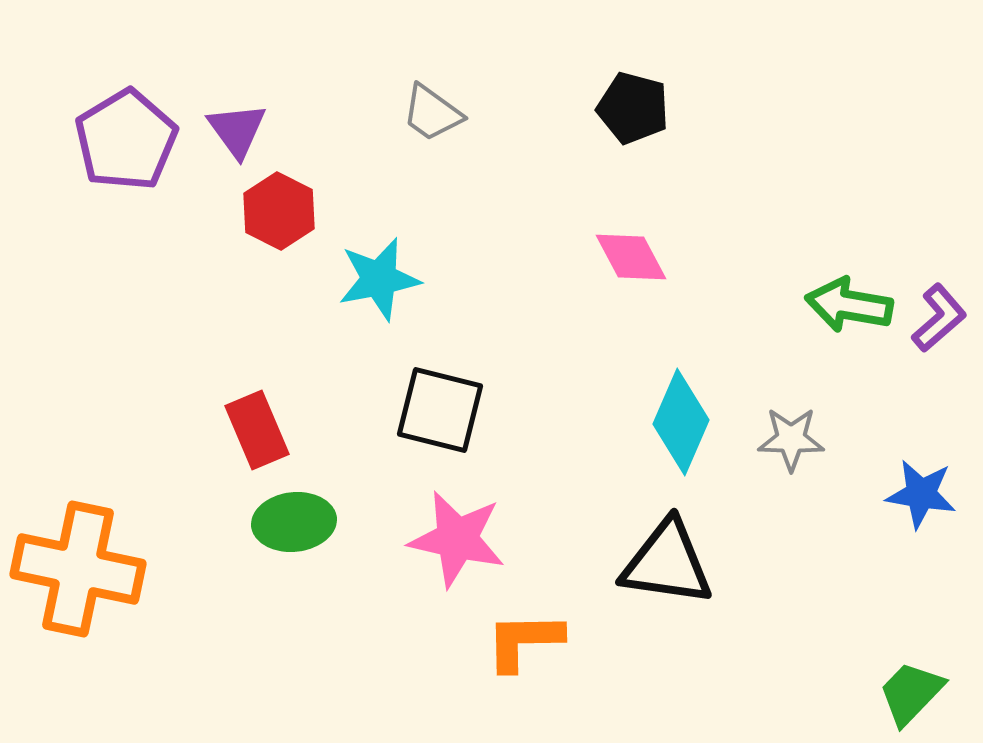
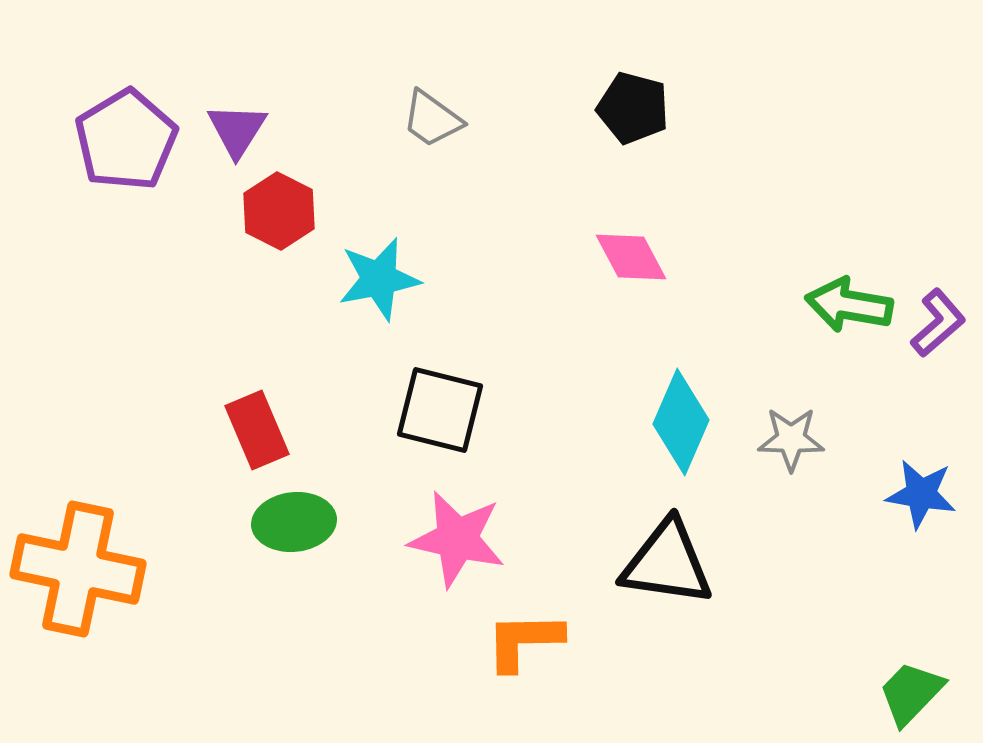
gray trapezoid: moved 6 px down
purple triangle: rotated 8 degrees clockwise
purple L-shape: moved 1 px left, 5 px down
